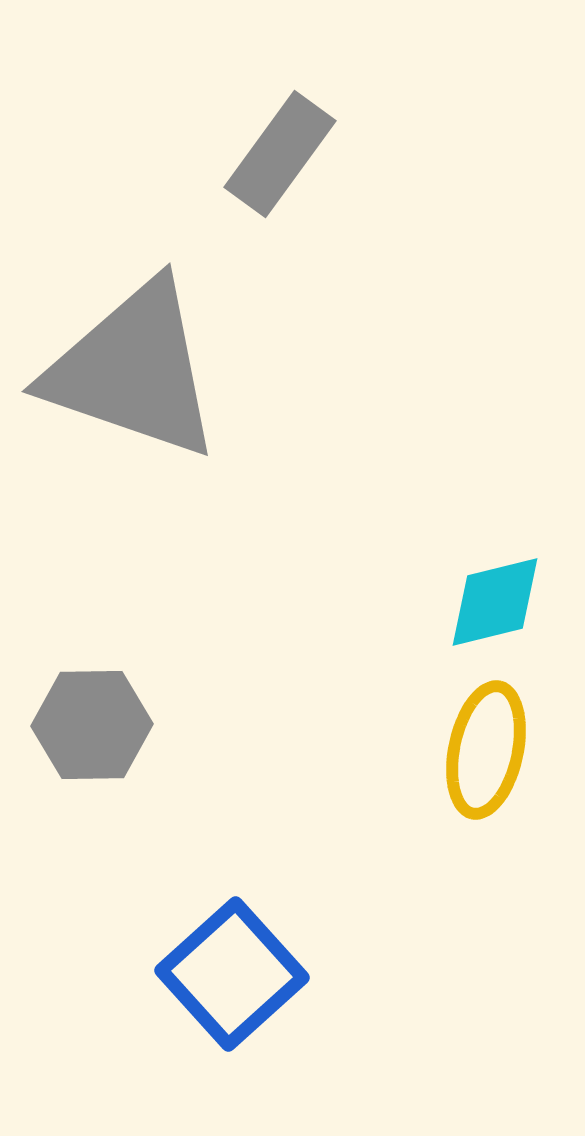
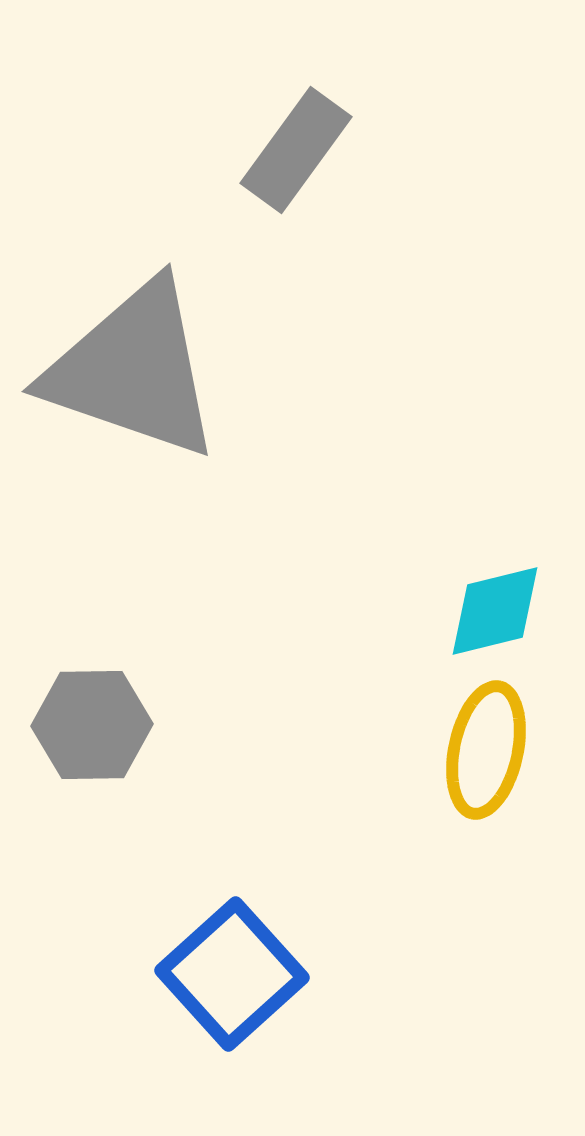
gray rectangle: moved 16 px right, 4 px up
cyan diamond: moved 9 px down
